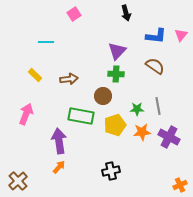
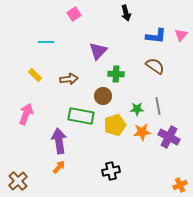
purple triangle: moved 19 px left
